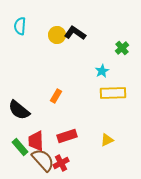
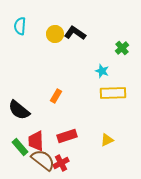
yellow circle: moved 2 px left, 1 px up
cyan star: rotated 24 degrees counterclockwise
brown semicircle: rotated 10 degrees counterclockwise
